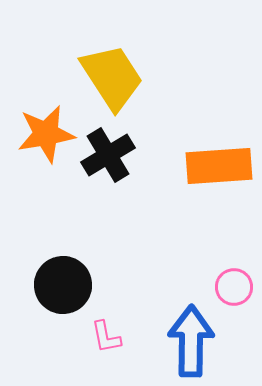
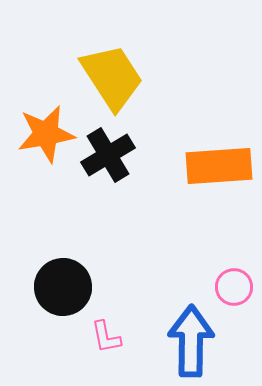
black circle: moved 2 px down
